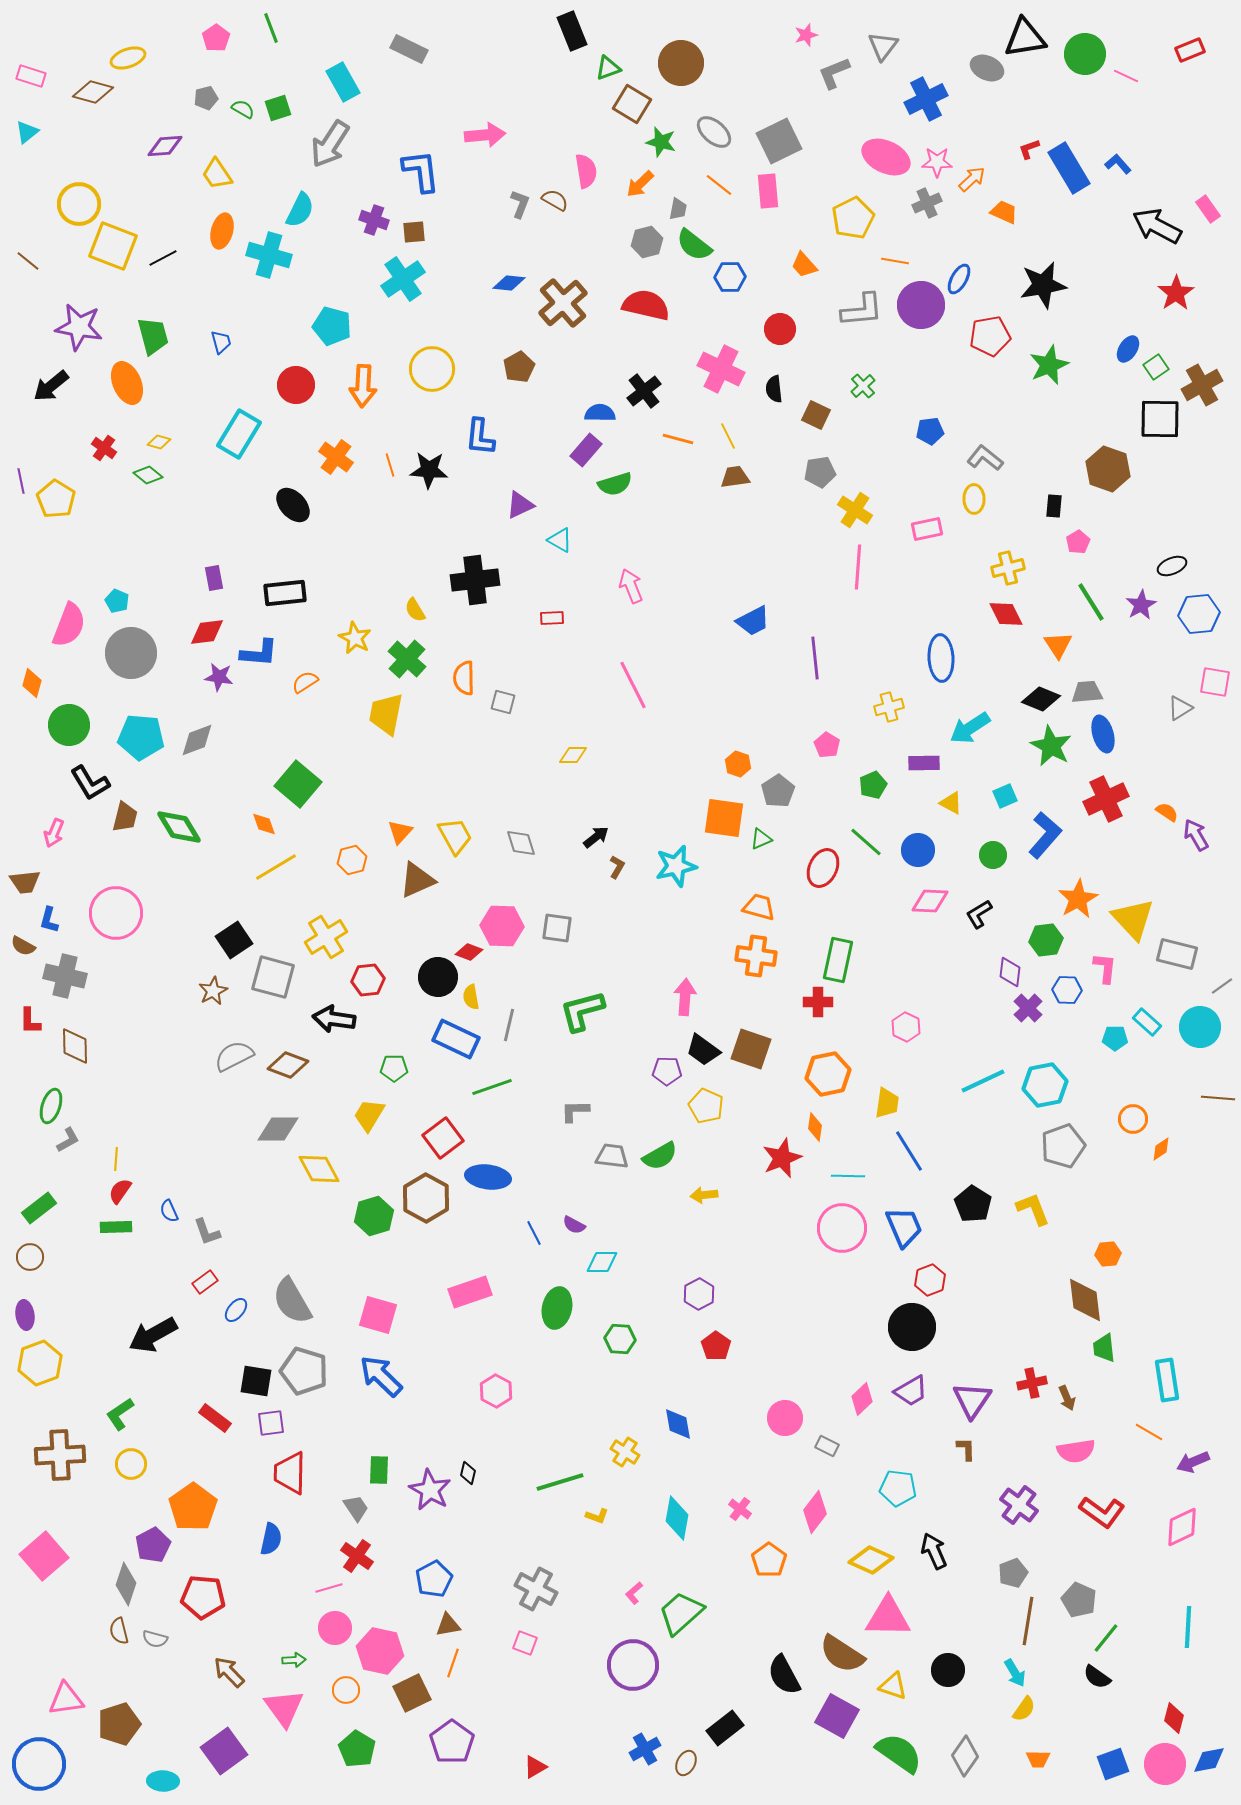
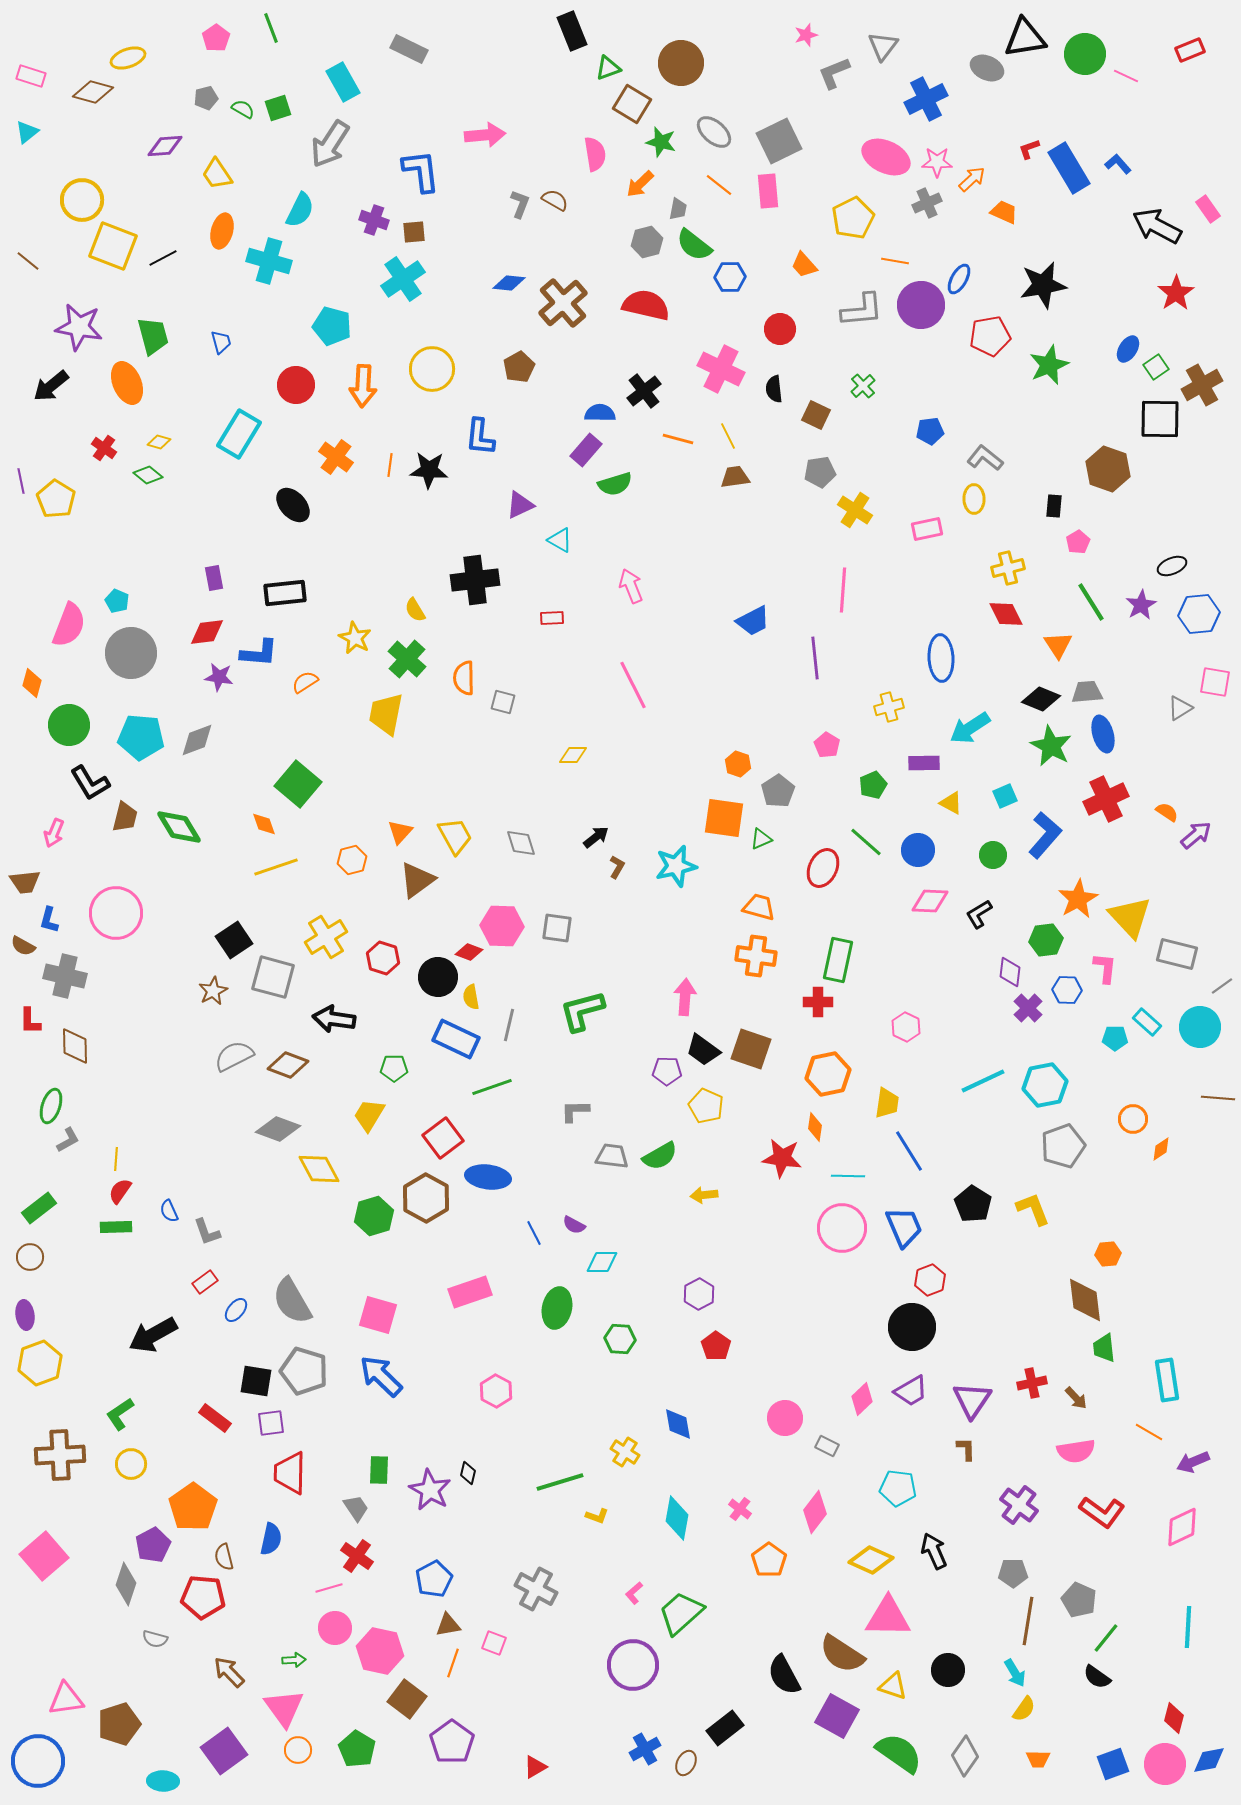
pink semicircle at (586, 171): moved 9 px right, 17 px up
yellow circle at (79, 204): moved 3 px right, 4 px up
cyan cross at (269, 255): moved 6 px down
orange line at (390, 465): rotated 25 degrees clockwise
pink line at (858, 567): moved 15 px left, 23 px down
purple arrow at (1196, 835): rotated 80 degrees clockwise
yellow line at (276, 867): rotated 12 degrees clockwise
brown triangle at (417, 880): rotated 12 degrees counterclockwise
yellow triangle at (1133, 919): moved 3 px left, 2 px up
red hexagon at (368, 980): moved 15 px right, 22 px up; rotated 24 degrees clockwise
gray diamond at (278, 1129): rotated 21 degrees clockwise
red star at (782, 1158): rotated 30 degrees clockwise
brown arrow at (1067, 1398): moved 9 px right; rotated 20 degrees counterclockwise
gray pentagon at (1013, 1573): rotated 20 degrees clockwise
brown semicircle at (119, 1631): moved 105 px right, 74 px up
pink square at (525, 1643): moved 31 px left
orange circle at (346, 1690): moved 48 px left, 60 px down
brown square at (412, 1693): moved 5 px left, 6 px down; rotated 27 degrees counterclockwise
blue circle at (39, 1764): moved 1 px left, 3 px up
